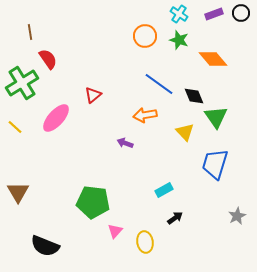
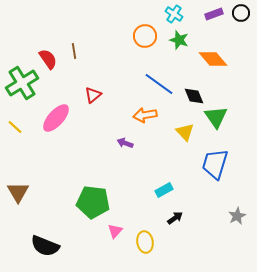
cyan cross: moved 5 px left
brown line: moved 44 px right, 19 px down
